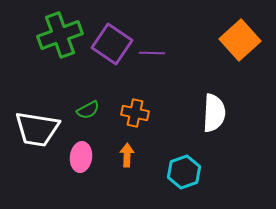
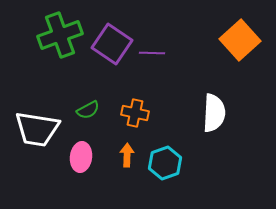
cyan hexagon: moved 19 px left, 9 px up
